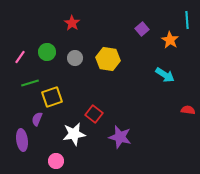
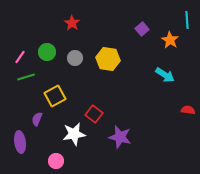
green line: moved 4 px left, 6 px up
yellow square: moved 3 px right, 1 px up; rotated 10 degrees counterclockwise
purple ellipse: moved 2 px left, 2 px down
